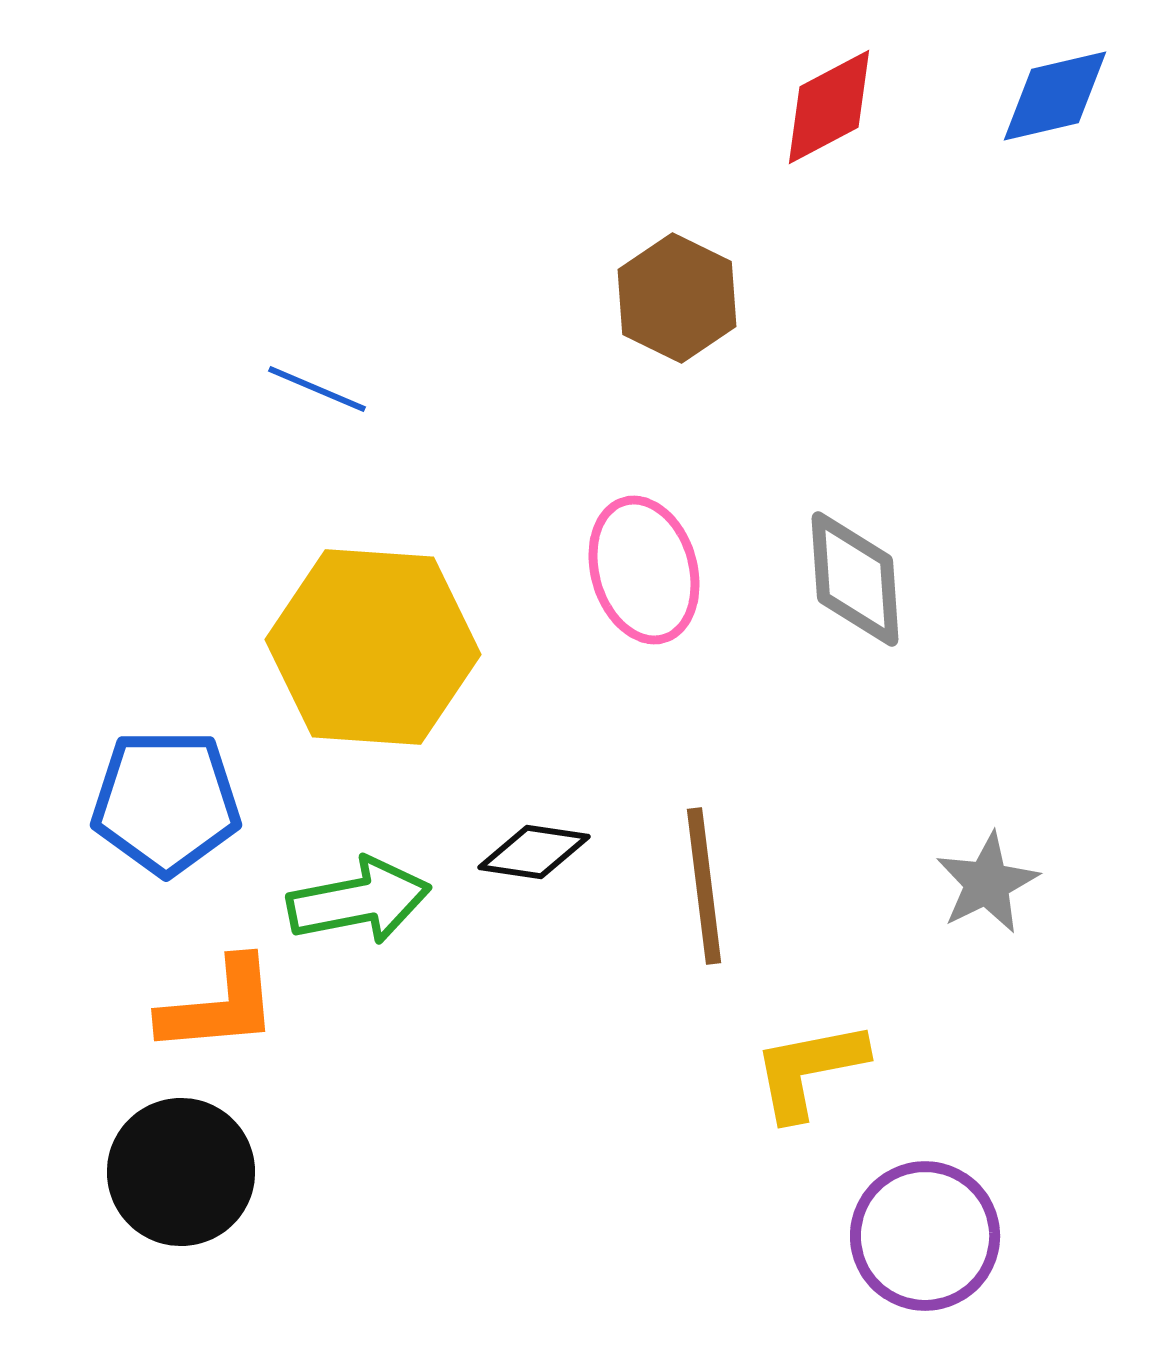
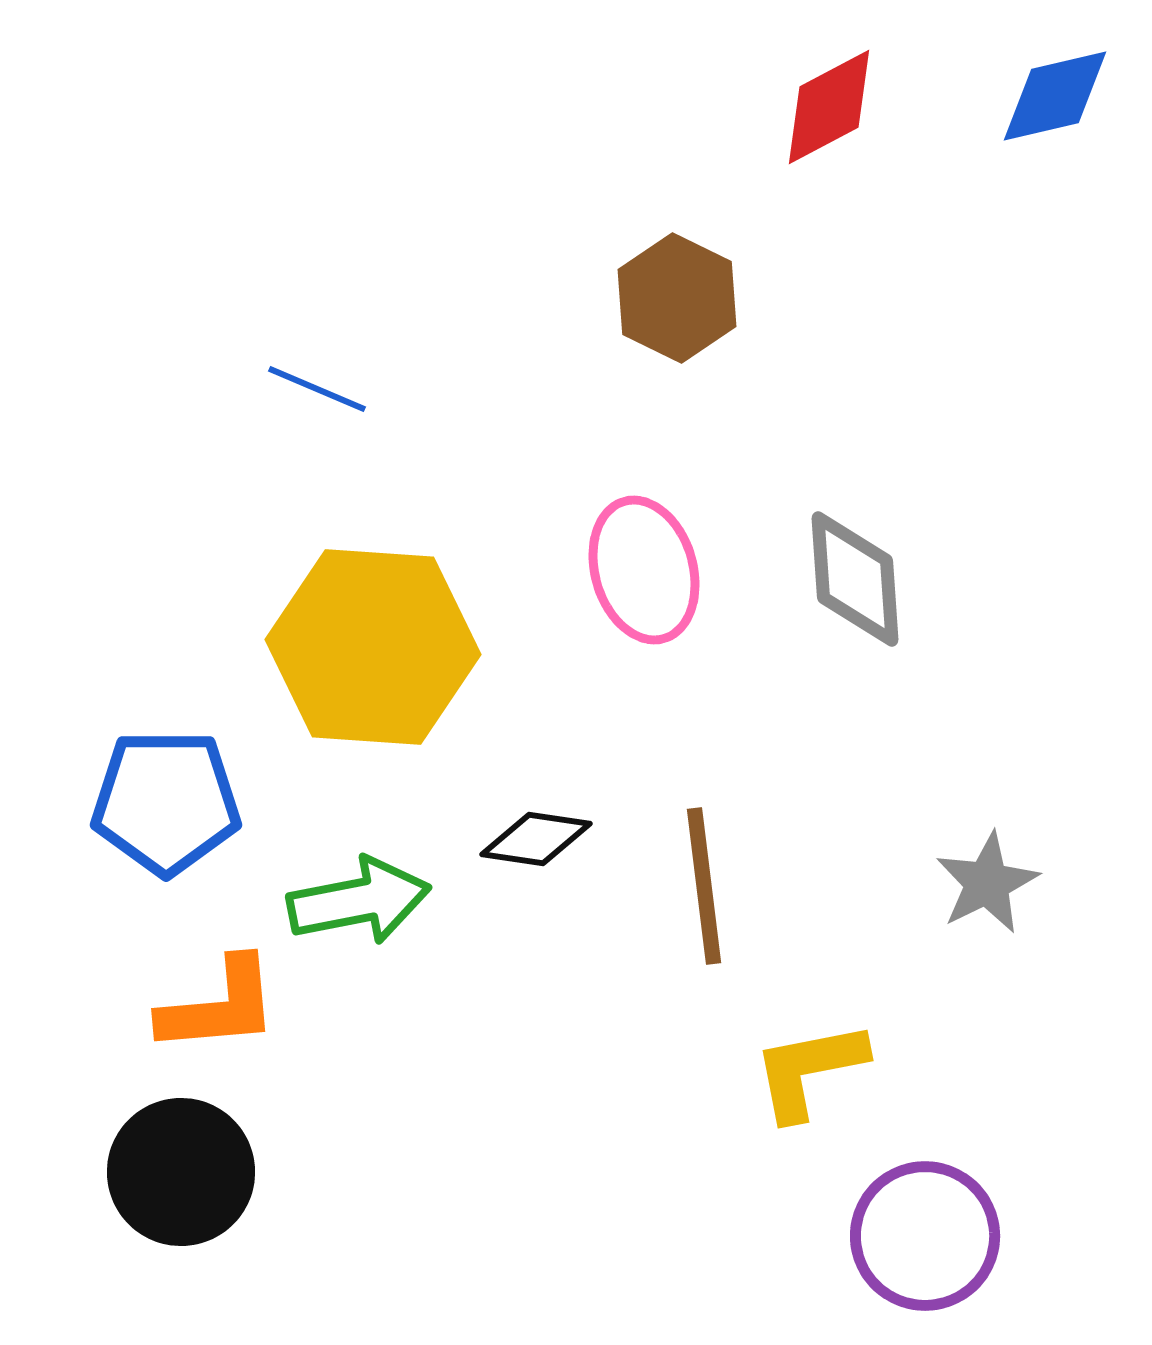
black diamond: moved 2 px right, 13 px up
